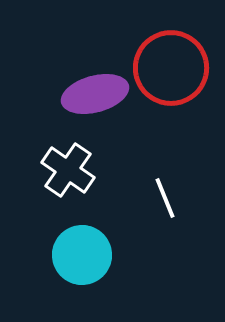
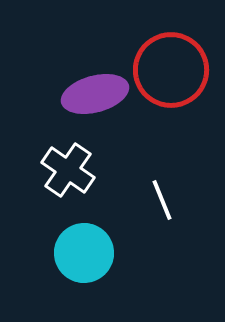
red circle: moved 2 px down
white line: moved 3 px left, 2 px down
cyan circle: moved 2 px right, 2 px up
